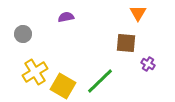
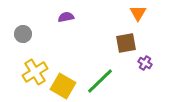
brown square: rotated 15 degrees counterclockwise
purple cross: moved 3 px left, 1 px up
